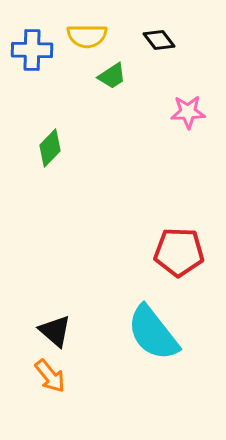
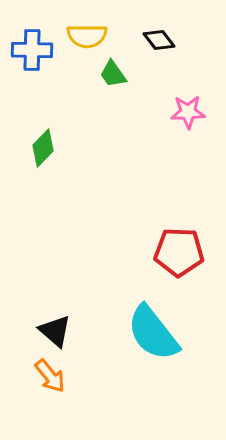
green trapezoid: moved 1 px right, 2 px up; rotated 88 degrees clockwise
green diamond: moved 7 px left
